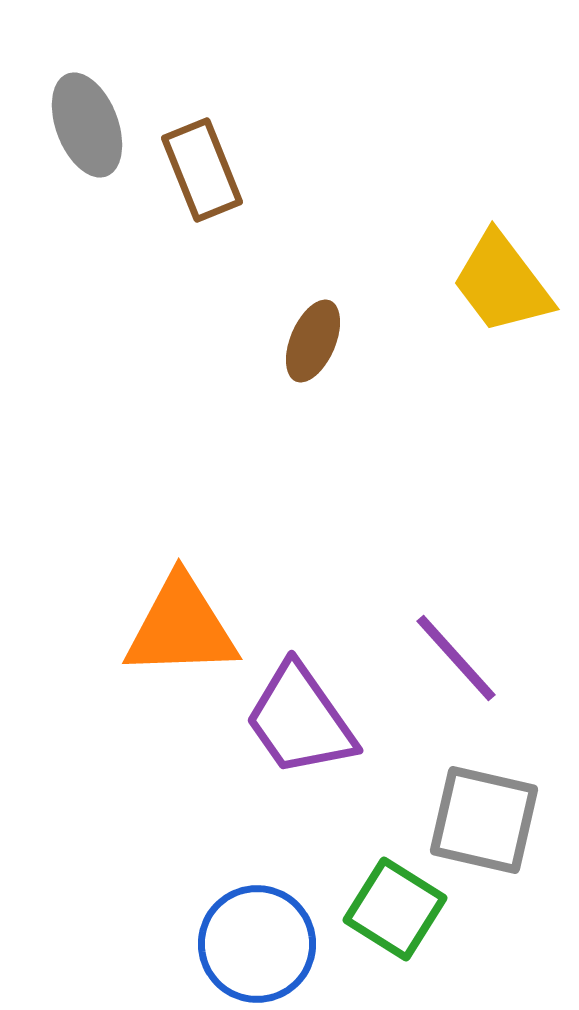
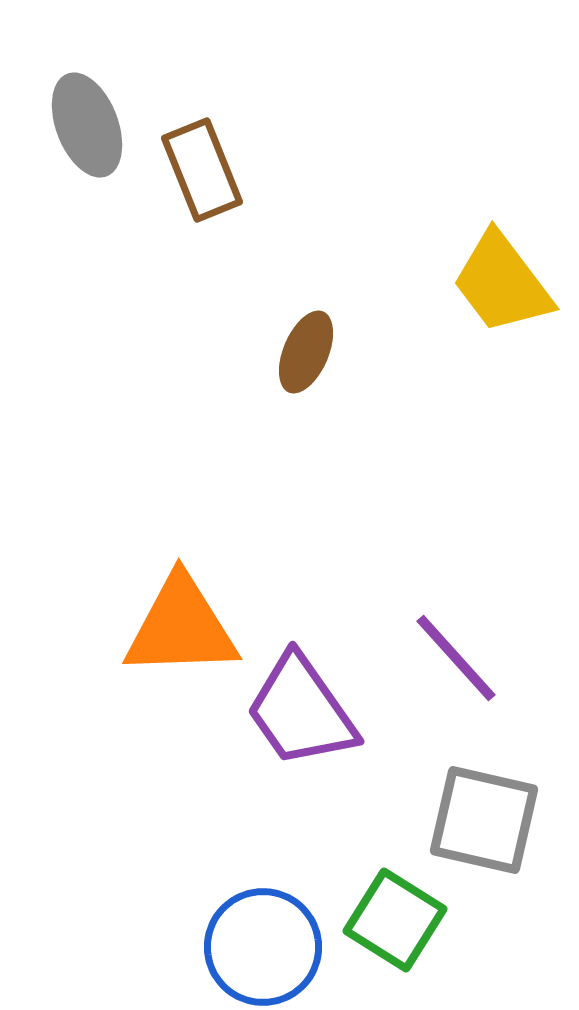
brown ellipse: moved 7 px left, 11 px down
purple trapezoid: moved 1 px right, 9 px up
green square: moved 11 px down
blue circle: moved 6 px right, 3 px down
